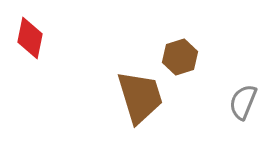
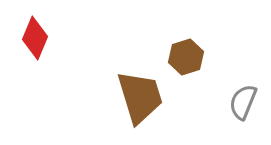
red diamond: moved 5 px right; rotated 12 degrees clockwise
brown hexagon: moved 6 px right
